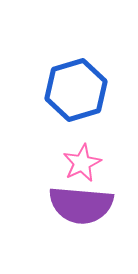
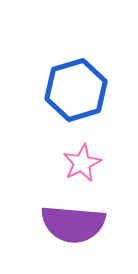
purple semicircle: moved 8 px left, 19 px down
